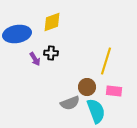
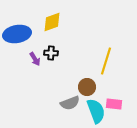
pink rectangle: moved 13 px down
